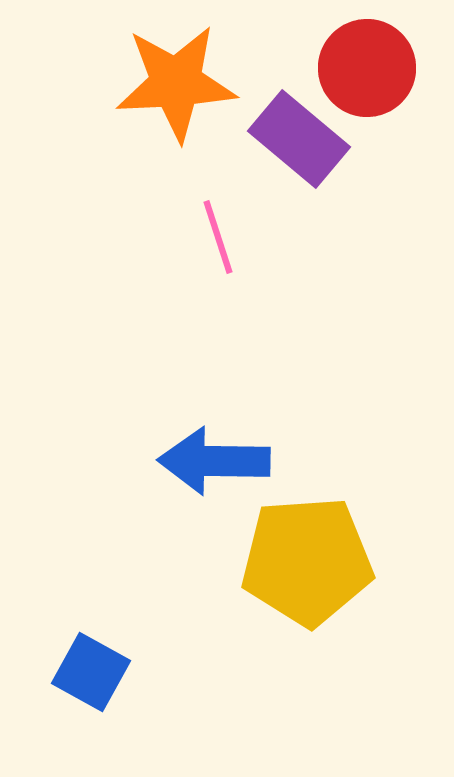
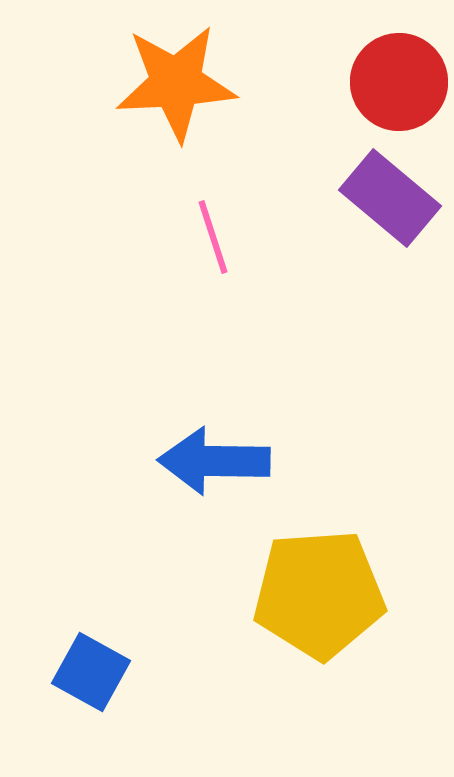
red circle: moved 32 px right, 14 px down
purple rectangle: moved 91 px right, 59 px down
pink line: moved 5 px left
yellow pentagon: moved 12 px right, 33 px down
